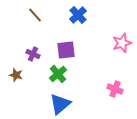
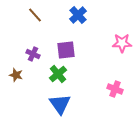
pink star: rotated 18 degrees clockwise
blue triangle: rotated 25 degrees counterclockwise
